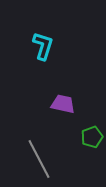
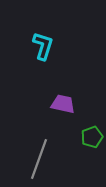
gray line: rotated 48 degrees clockwise
